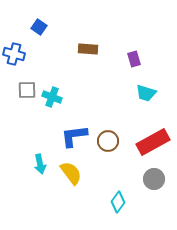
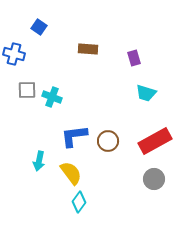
purple rectangle: moved 1 px up
red rectangle: moved 2 px right, 1 px up
cyan arrow: moved 1 px left, 3 px up; rotated 24 degrees clockwise
cyan diamond: moved 39 px left
